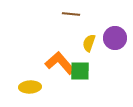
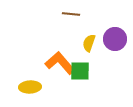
purple circle: moved 1 px down
